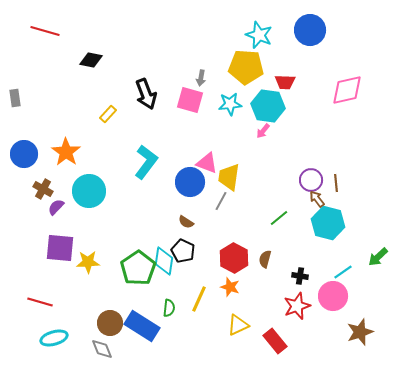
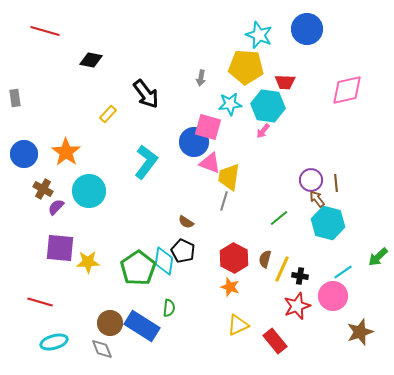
blue circle at (310, 30): moved 3 px left, 1 px up
black arrow at (146, 94): rotated 16 degrees counterclockwise
pink square at (190, 100): moved 18 px right, 27 px down
pink triangle at (207, 163): moved 3 px right
blue circle at (190, 182): moved 4 px right, 40 px up
gray line at (221, 201): moved 3 px right; rotated 12 degrees counterclockwise
yellow line at (199, 299): moved 83 px right, 30 px up
cyan ellipse at (54, 338): moved 4 px down
